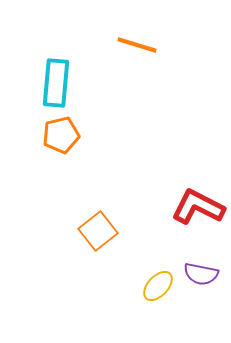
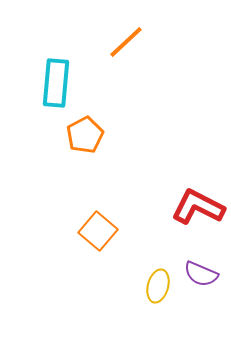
orange line: moved 11 px left, 3 px up; rotated 60 degrees counterclockwise
orange pentagon: moved 24 px right; rotated 15 degrees counterclockwise
orange square: rotated 12 degrees counterclockwise
purple semicircle: rotated 12 degrees clockwise
yellow ellipse: rotated 28 degrees counterclockwise
